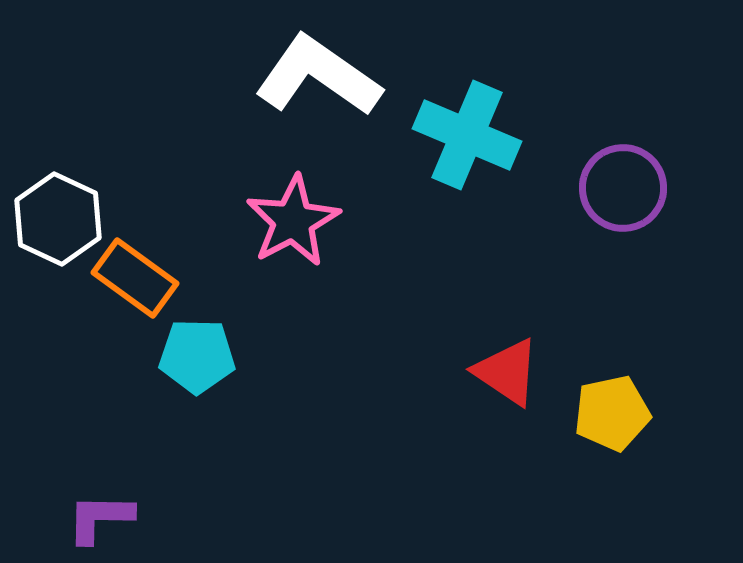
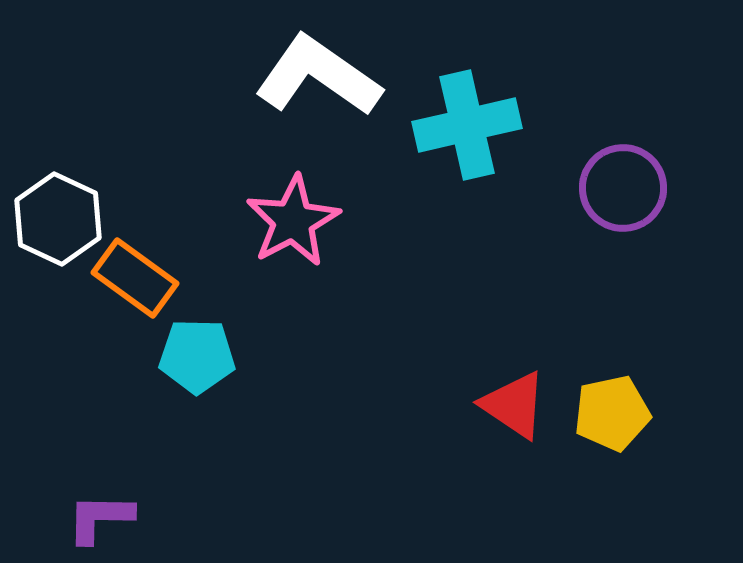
cyan cross: moved 10 px up; rotated 36 degrees counterclockwise
red triangle: moved 7 px right, 33 px down
